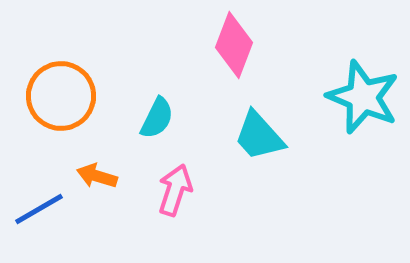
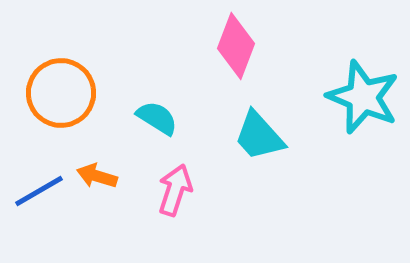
pink diamond: moved 2 px right, 1 px down
orange circle: moved 3 px up
cyan semicircle: rotated 84 degrees counterclockwise
blue line: moved 18 px up
